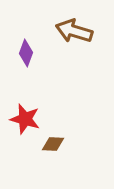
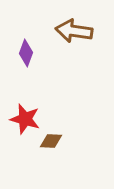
brown arrow: rotated 9 degrees counterclockwise
brown diamond: moved 2 px left, 3 px up
